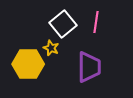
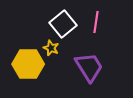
purple trapezoid: rotated 32 degrees counterclockwise
